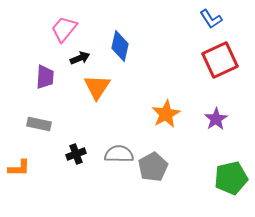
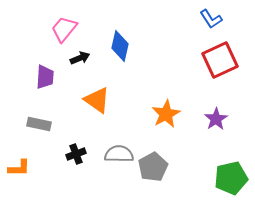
orange triangle: moved 13 px down; rotated 28 degrees counterclockwise
